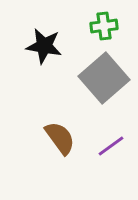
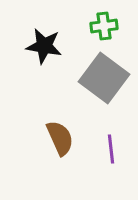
gray square: rotated 12 degrees counterclockwise
brown semicircle: rotated 12 degrees clockwise
purple line: moved 3 px down; rotated 60 degrees counterclockwise
